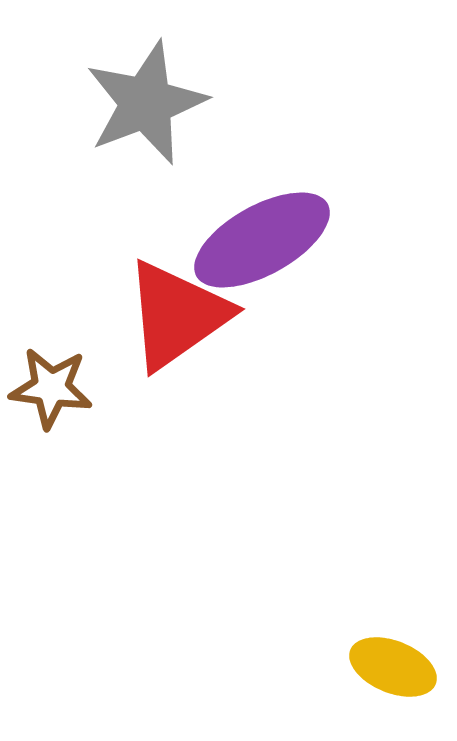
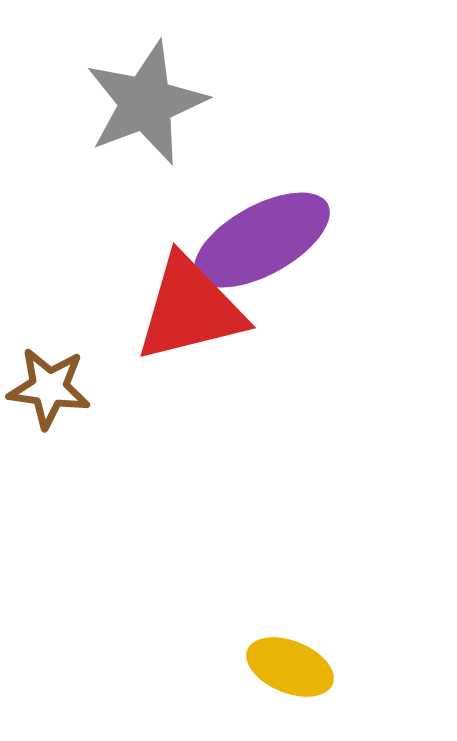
red triangle: moved 13 px right, 6 px up; rotated 21 degrees clockwise
brown star: moved 2 px left
yellow ellipse: moved 103 px left
